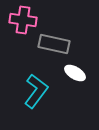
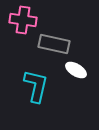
white ellipse: moved 1 px right, 3 px up
cyan L-shape: moved 5 px up; rotated 24 degrees counterclockwise
